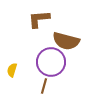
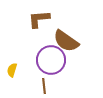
brown semicircle: rotated 20 degrees clockwise
purple circle: moved 2 px up
brown line: rotated 21 degrees counterclockwise
